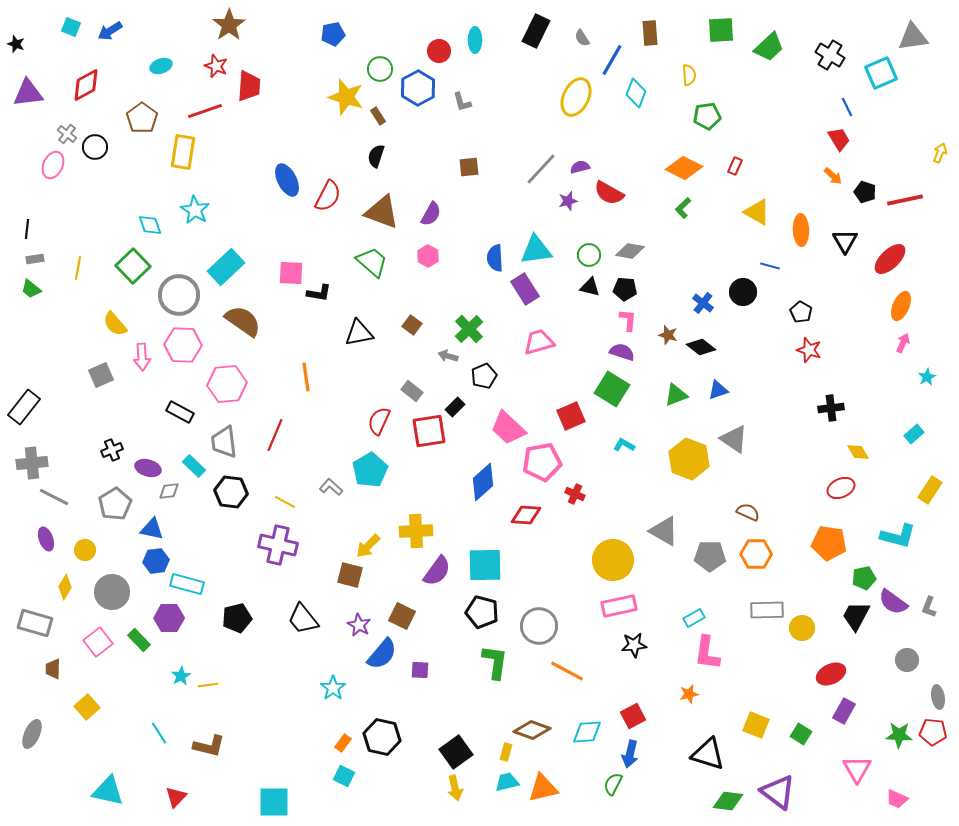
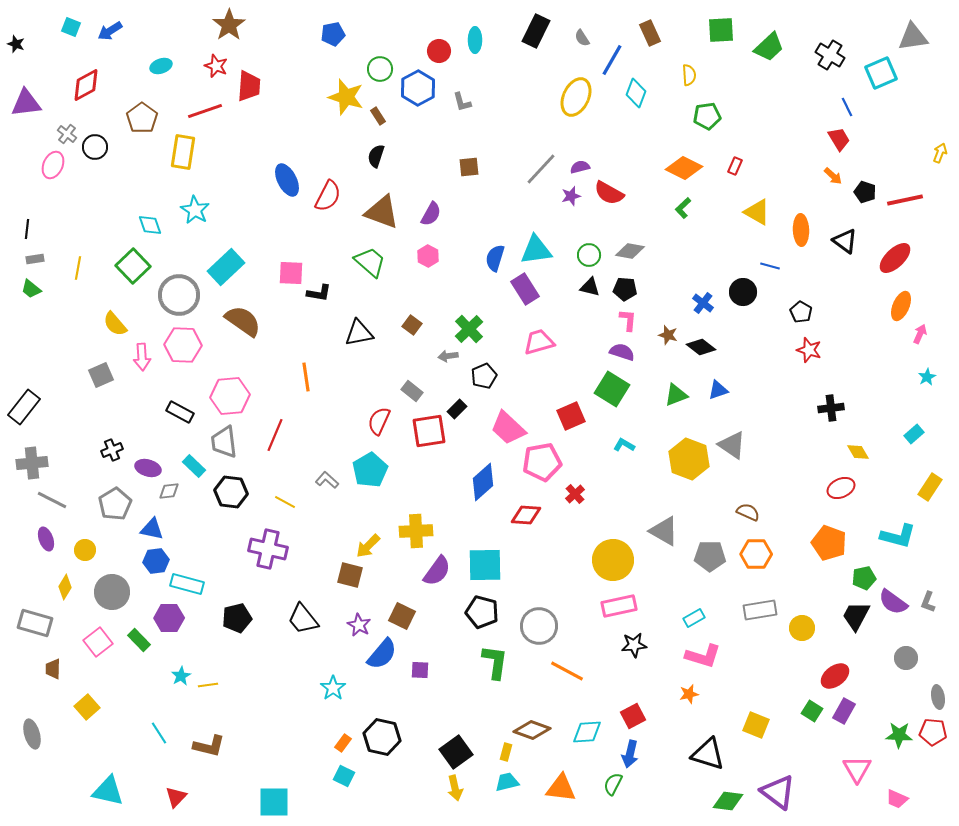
brown rectangle at (650, 33): rotated 20 degrees counterclockwise
purple triangle at (28, 93): moved 2 px left, 10 px down
purple star at (568, 201): moved 3 px right, 5 px up
black triangle at (845, 241): rotated 24 degrees counterclockwise
blue semicircle at (495, 258): rotated 20 degrees clockwise
red ellipse at (890, 259): moved 5 px right, 1 px up
green trapezoid at (372, 262): moved 2 px left
pink arrow at (903, 343): moved 17 px right, 9 px up
gray arrow at (448, 356): rotated 24 degrees counterclockwise
pink hexagon at (227, 384): moved 3 px right, 12 px down
black rectangle at (455, 407): moved 2 px right, 2 px down
gray triangle at (734, 439): moved 2 px left, 6 px down
gray L-shape at (331, 487): moved 4 px left, 7 px up
yellow rectangle at (930, 490): moved 3 px up
red cross at (575, 494): rotated 24 degrees clockwise
gray line at (54, 497): moved 2 px left, 3 px down
orange pentagon at (829, 543): rotated 12 degrees clockwise
purple cross at (278, 545): moved 10 px left, 4 px down
gray L-shape at (929, 607): moved 1 px left, 5 px up
gray rectangle at (767, 610): moved 7 px left; rotated 8 degrees counterclockwise
pink L-shape at (707, 653): moved 4 px left, 3 px down; rotated 81 degrees counterclockwise
gray circle at (907, 660): moved 1 px left, 2 px up
red ellipse at (831, 674): moved 4 px right, 2 px down; rotated 12 degrees counterclockwise
gray ellipse at (32, 734): rotated 40 degrees counterclockwise
green square at (801, 734): moved 11 px right, 23 px up
orange triangle at (543, 788): moved 18 px right; rotated 20 degrees clockwise
